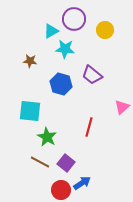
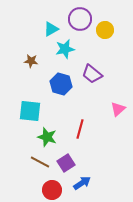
purple circle: moved 6 px right
cyan triangle: moved 2 px up
cyan star: rotated 18 degrees counterclockwise
brown star: moved 1 px right
purple trapezoid: moved 1 px up
pink triangle: moved 4 px left, 2 px down
red line: moved 9 px left, 2 px down
green star: rotated 12 degrees counterclockwise
purple square: rotated 18 degrees clockwise
red circle: moved 9 px left
